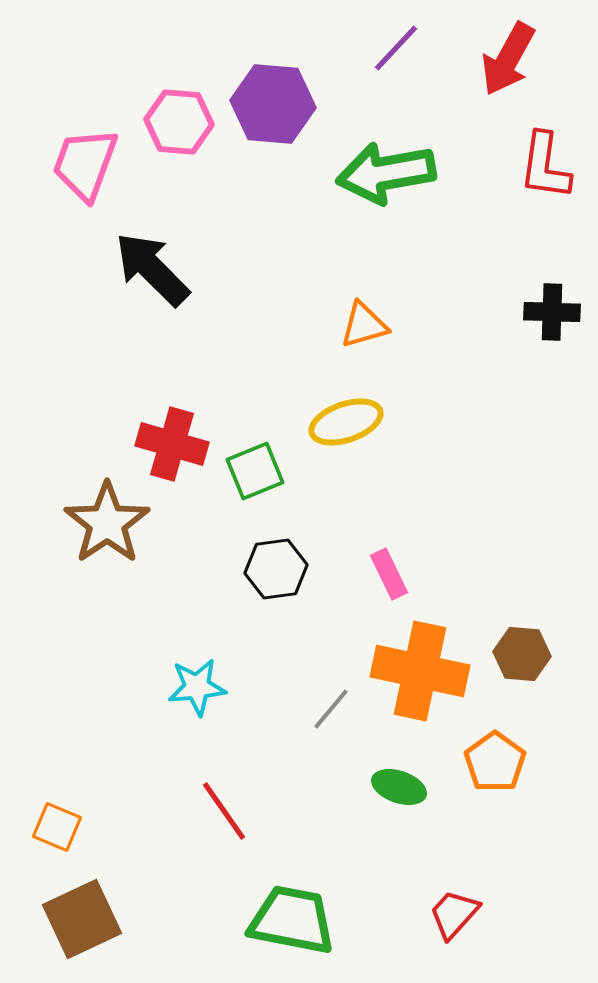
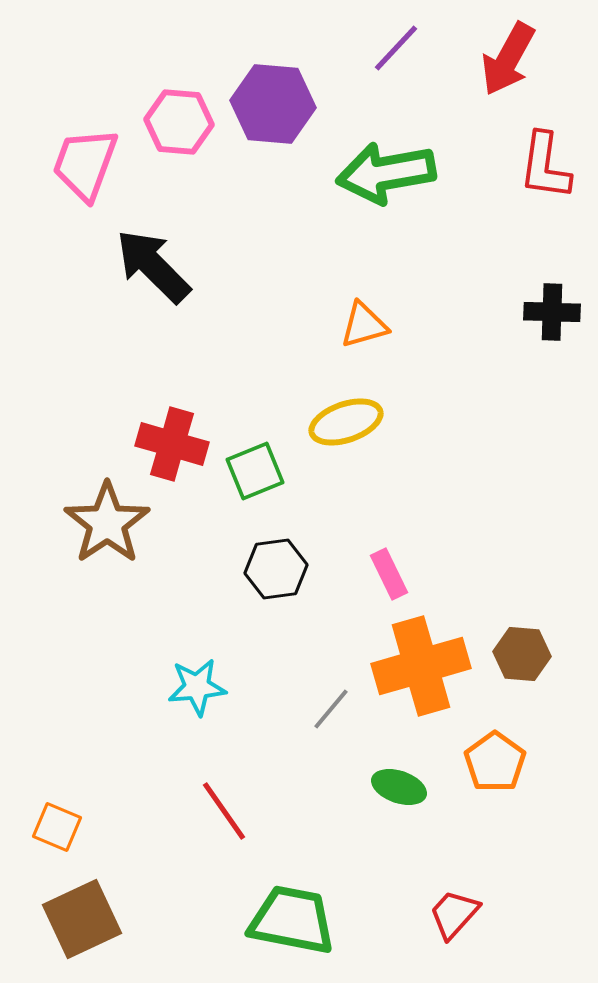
black arrow: moved 1 px right, 3 px up
orange cross: moved 1 px right, 5 px up; rotated 28 degrees counterclockwise
